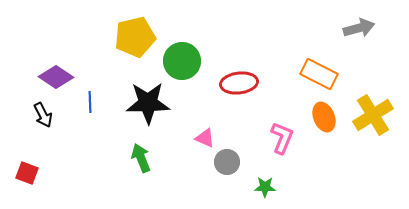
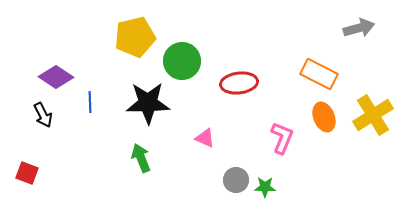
gray circle: moved 9 px right, 18 px down
